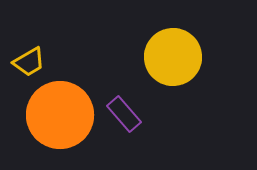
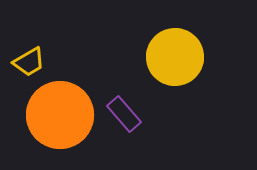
yellow circle: moved 2 px right
